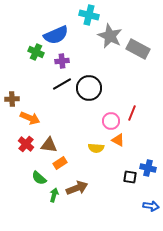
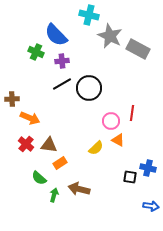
blue semicircle: rotated 70 degrees clockwise
red line: rotated 14 degrees counterclockwise
yellow semicircle: rotated 49 degrees counterclockwise
brown arrow: moved 2 px right, 1 px down; rotated 145 degrees counterclockwise
